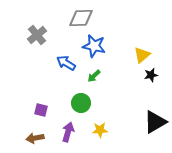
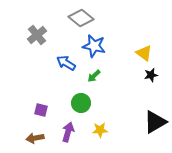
gray diamond: rotated 40 degrees clockwise
yellow triangle: moved 2 px right, 2 px up; rotated 42 degrees counterclockwise
